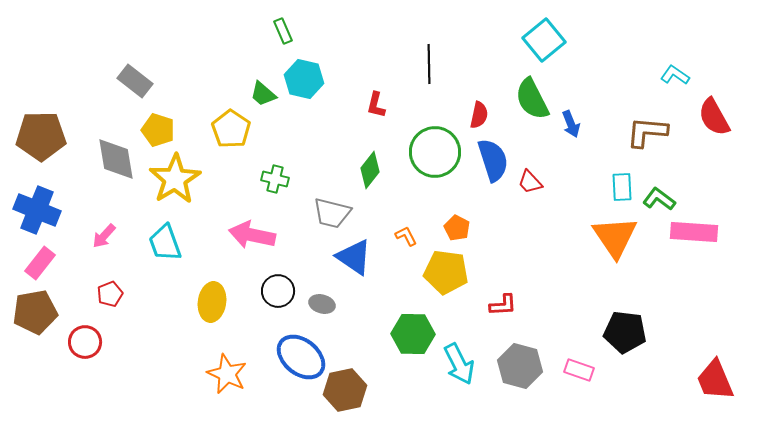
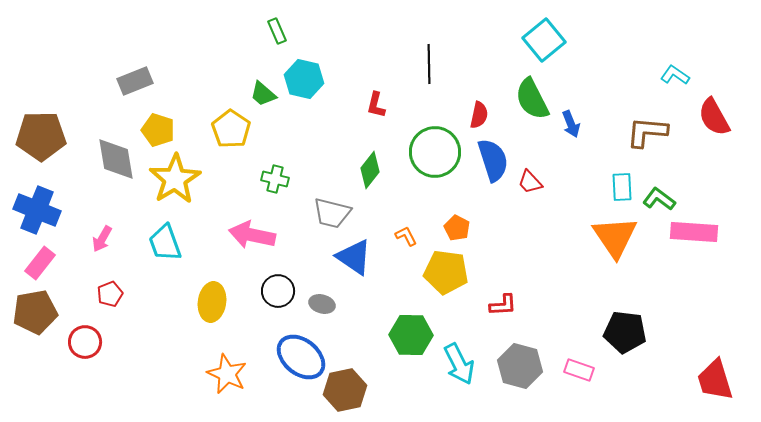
green rectangle at (283, 31): moved 6 px left
gray rectangle at (135, 81): rotated 60 degrees counterclockwise
pink arrow at (104, 236): moved 2 px left, 3 px down; rotated 12 degrees counterclockwise
green hexagon at (413, 334): moved 2 px left, 1 px down
red trapezoid at (715, 380): rotated 6 degrees clockwise
